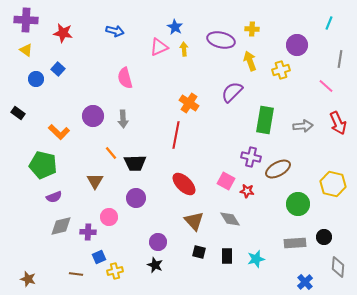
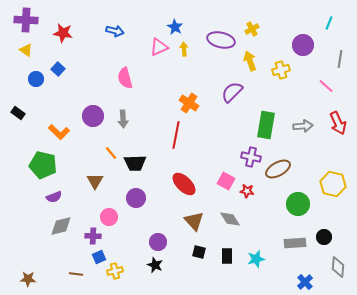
yellow cross at (252, 29): rotated 32 degrees counterclockwise
purple circle at (297, 45): moved 6 px right
green rectangle at (265, 120): moved 1 px right, 5 px down
purple cross at (88, 232): moved 5 px right, 4 px down
brown star at (28, 279): rotated 14 degrees counterclockwise
